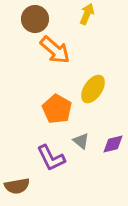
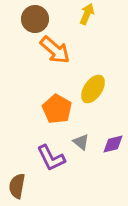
gray triangle: moved 1 px down
brown semicircle: rotated 110 degrees clockwise
